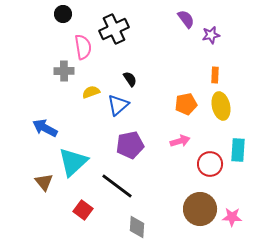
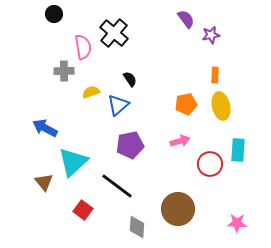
black circle: moved 9 px left
black cross: moved 4 px down; rotated 24 degrees counterclockwise
brown circle: moved 22 px left
pink star: moved 5 px right, 6 px down
